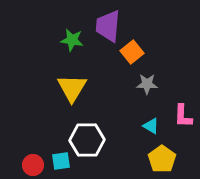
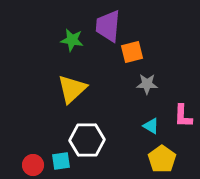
orange square: rotated 25 degrees clockwise
yellow triangle: moved 1 px down; rotated 16 degrees clockwise
